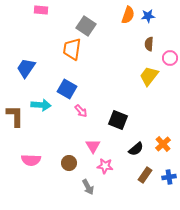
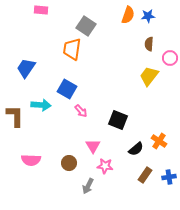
orange cross: moved 4 px left, 3 px up; rotated 14 degrees counterclockwise
gray arrow: moved 1 px up; rotated 56 degrees clockwise
